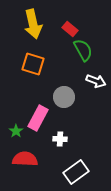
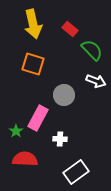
green semicircle: moved 9 px right; rotated 15 degrees counterclockwise
gray circle: moved 2 px up
